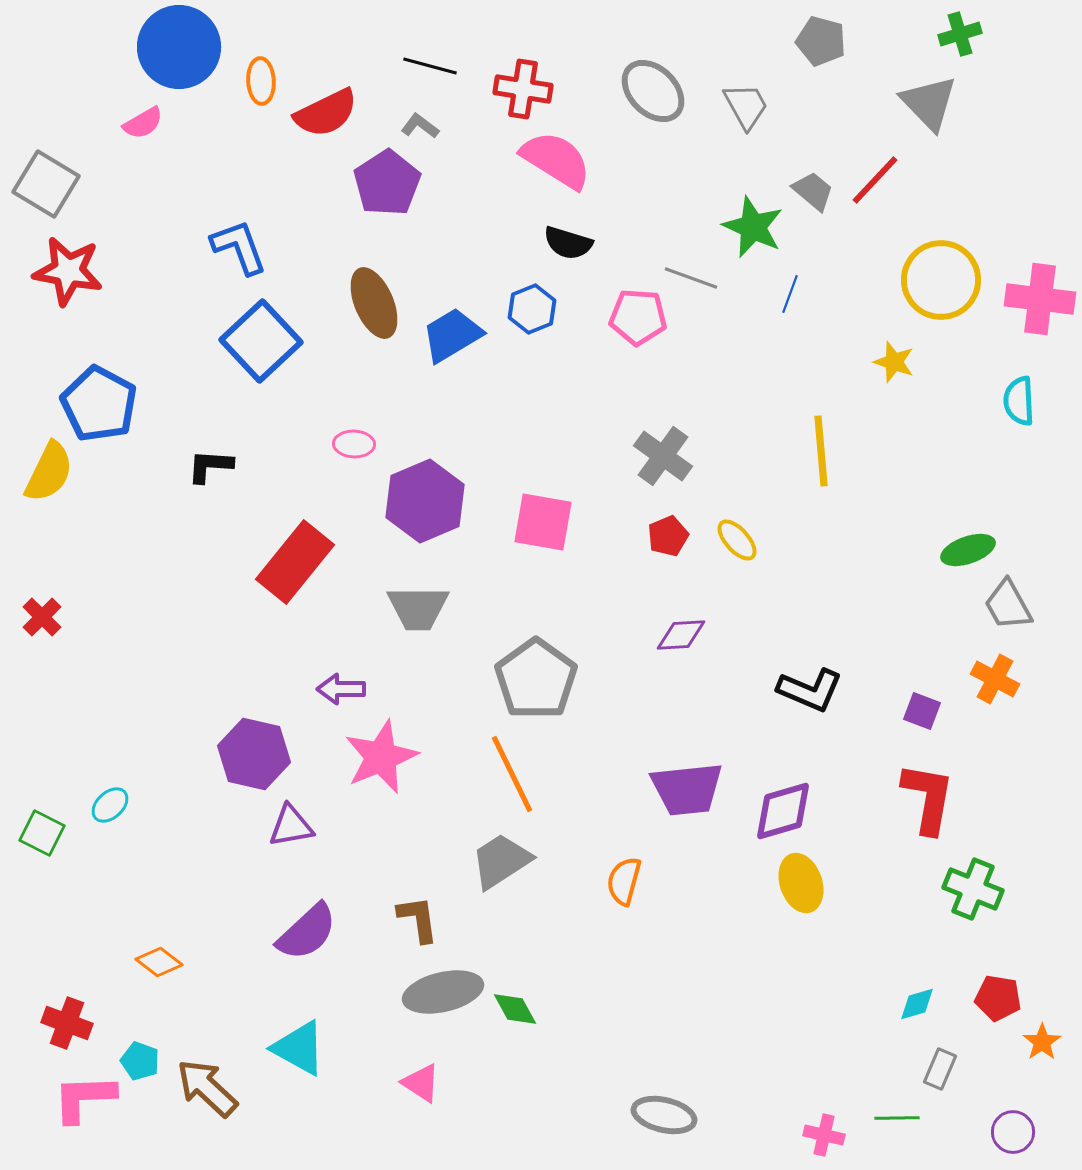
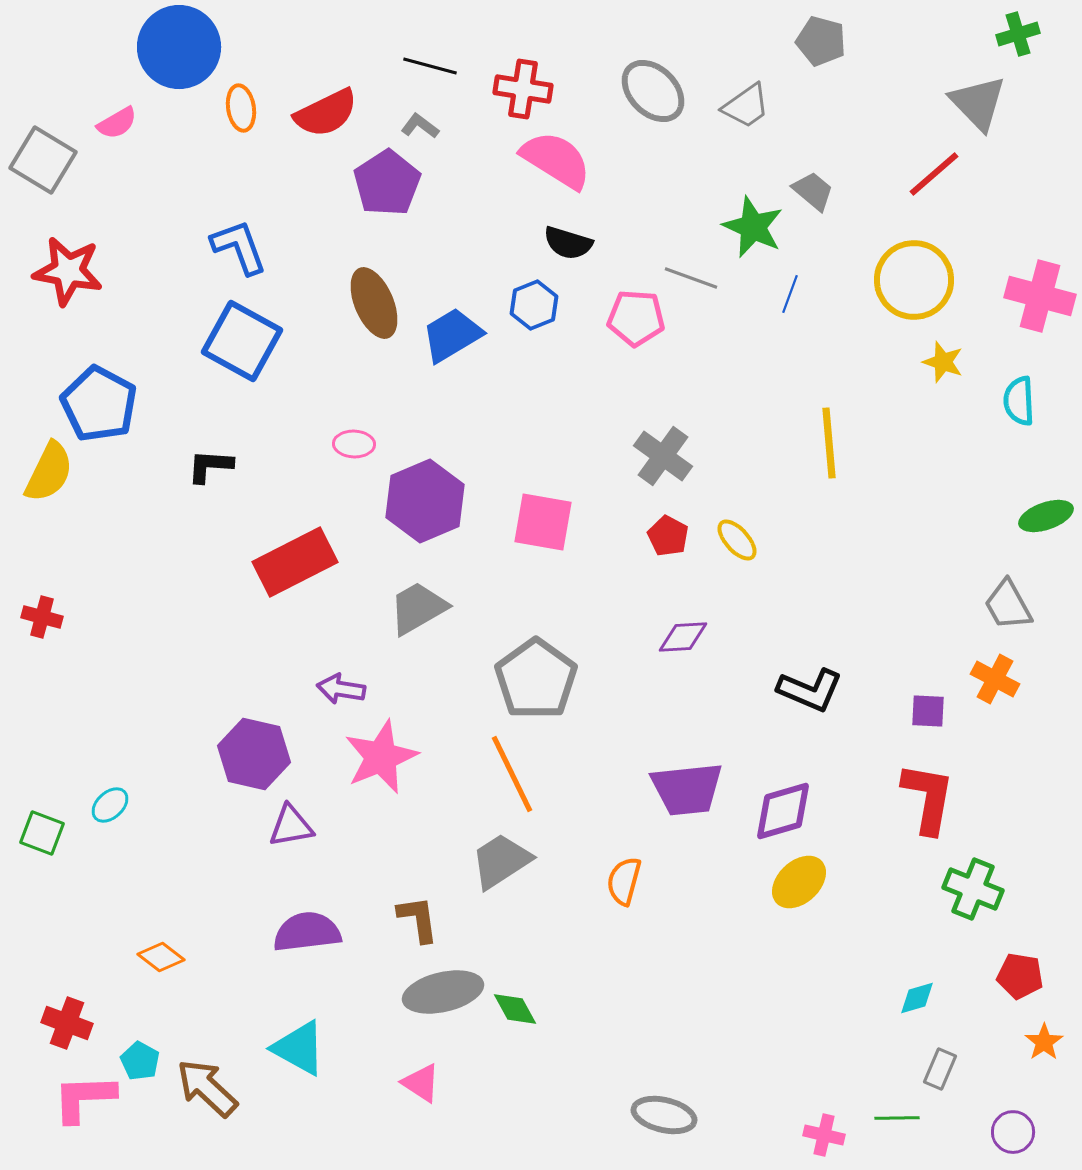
green cross at (960, 34): moved 58 px right
orange ellipse at (261, 81): moved 20 px left, 27 px down; rotated 6 degrees counterclockwise
gray triangle at (929, 103): moved 49 px right
gray trapezoid at (746, 106): rotated 84 degrees clockwise
pink semicircle at (143, 123): moved 26 px left
red line at (875, 180): moved 59 px right, 6 px up; rotated 6 degrees clockwise
gray square at (46, 184): moved 3 px left, 24 px up
yellow circle at (941, 280): moved 27 px left
pink cross at (1040, 299): moved 3 px up; rotated 8 degrees clockwise
blue hexagon at (532, 309): moved 2 px right, 4 px up
pink pentagon at (638, 317): moved 2 px left, 1 px down
blue square at (261, 341): moved 19 px left; rotated 18 degrees counterclockwise
yellow star at (894, 362): moved 49 px right
yellow line at (821, 451): moved 8 px right, 8 px up
red pentagon at (668, 536): rotated 21 degrees counterclockwise
green ellipse at (968, 550): moved 78 px right, 34 px up
red rectangle at (295, 562): rotated 24 degrees clockwise
gray trapezoid at (418, 608): rotated 150 degrees clockwise
red cross at (42, 617): rotated 30 degrees counterclockwise
purple diamond at (681, 635): moved 2 px right, 2 px down
purple arrow at (341, 689): rotated 9 degrees clockwise
purple square at (922, 711): moved 6 px right; rotated 18 degrees counterclockwise
green square at (42, 833): rotated 6 degrees counterclockwise
yellow ellipse at (801, 883): moved 2 px left, 1 px up; rotated 66 degrees clockwise
purple semicircle at (307, 932): rotated 144 degrees counterclockwise
orange diamond at (159, 962): moved 2 px right, 5 px up
red pentagon at (998, 998): moved 22 px right, 22 px up
cyan diamond at (917, 1004): moved 6 px up
orange star at (1042, 1042): moved 2 px right
cyan pentagon at (140, 1061): rotated 9 degrees clockwise
